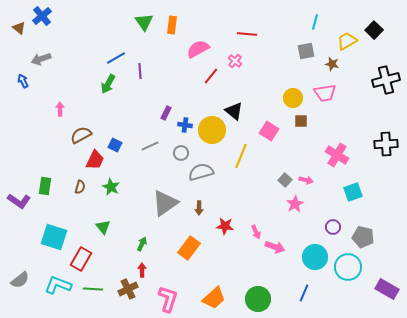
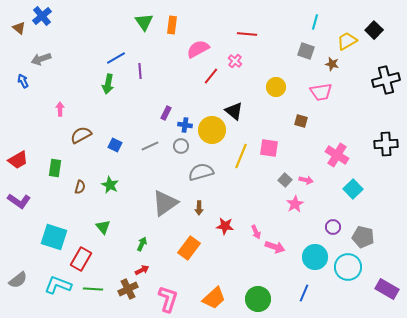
gray square at (306, 51): rotated 30 degrees clockwise
green arrow at (108, 84): rotated 18 degrees counterclockwise
pink trapezoid at (325, 93): moved 4 px left, 1 px up
yellow circle at (293, 98): moved 17 px left, 11 px up
brown square at (301, 121): rotated 16 degrees clockwise
pink square at (269, 131): moved 17 px down; rotated 24 degrees counterclockwise
gray circle at (181, 153): moved 7 px up
red trapezoid at (95, 160): moved 77 px left; rotated 35 degrees clockwise
green rectangle at (45, 186): moved 10 px right, 18 px up
green star at (111, 187): moved 1 px left, 2 px up
cyan square at (353, 192): moved 3 px up; rotated 24 degrees counterclockwise
red arrow at (142, 270): rotated 64 degrees clockwise
gray semicircle at (20, 280): moved 2 px left
